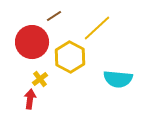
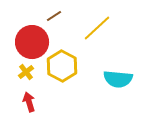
yellow hexagon: moved 8 px left, 9 px down
yellow cross: moved 14 px left, 7 px up
red arrow: moved 1 px left, 3 px down; rotated 24 degrees counterclockwise
